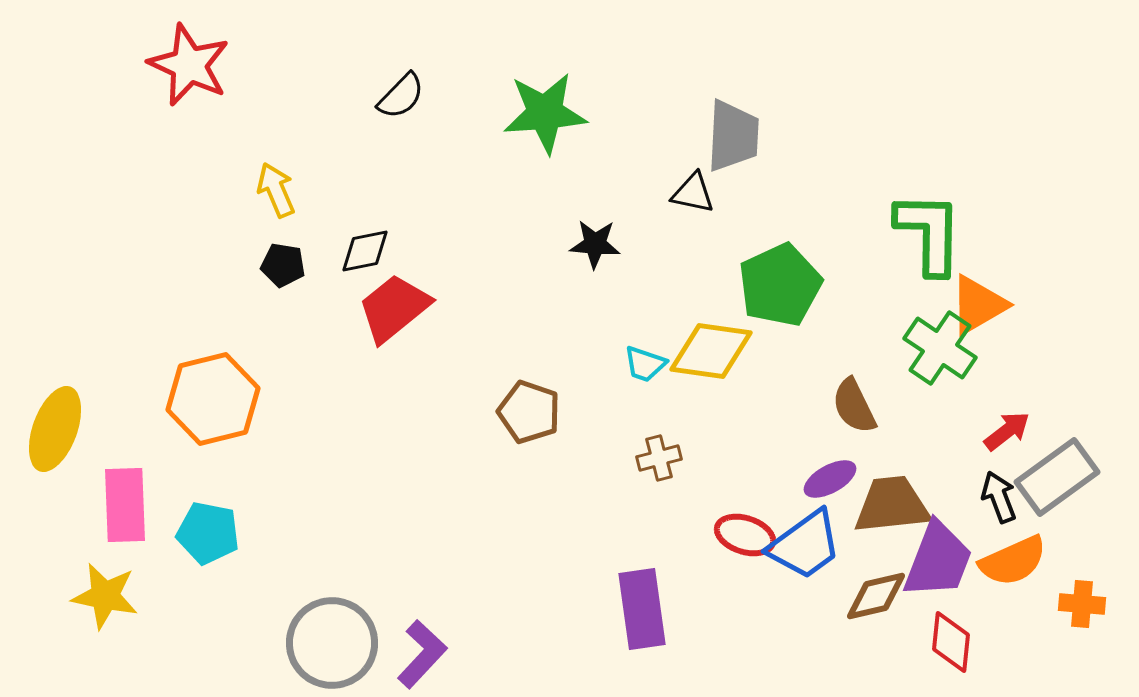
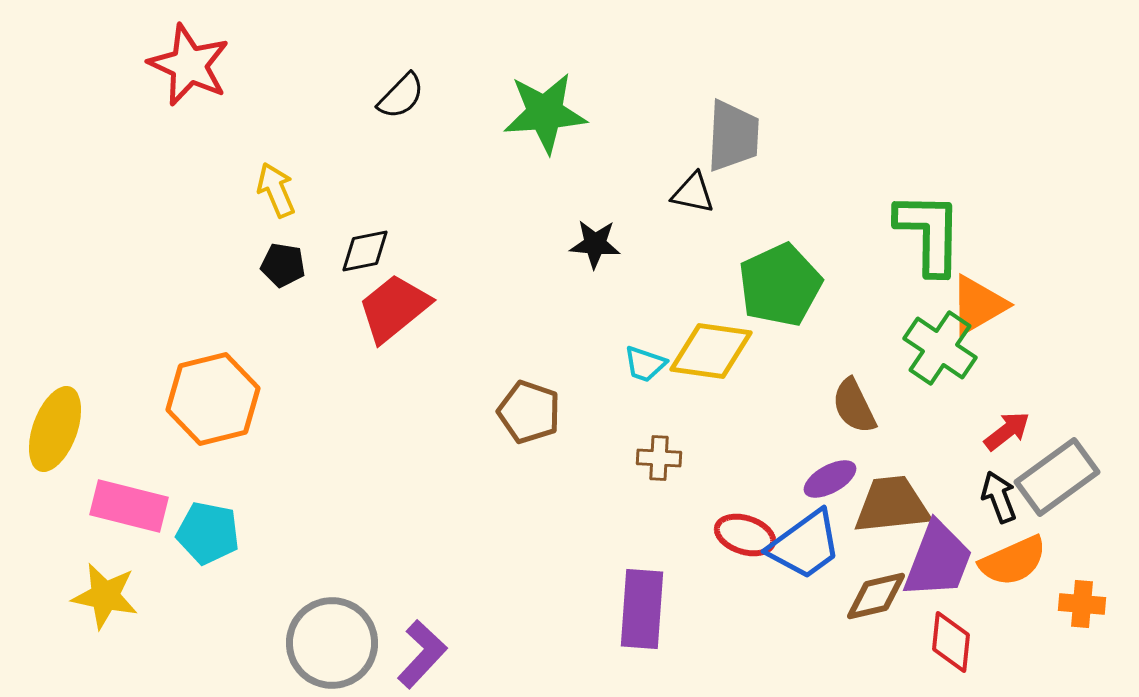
brown cross: rotated 18 degrees clockwise
pink rectangle: moved 4 px right, 1 px down; rotated 74 degrees counterclockwise
purple rectangle: rotated 12 degrees clockwise
